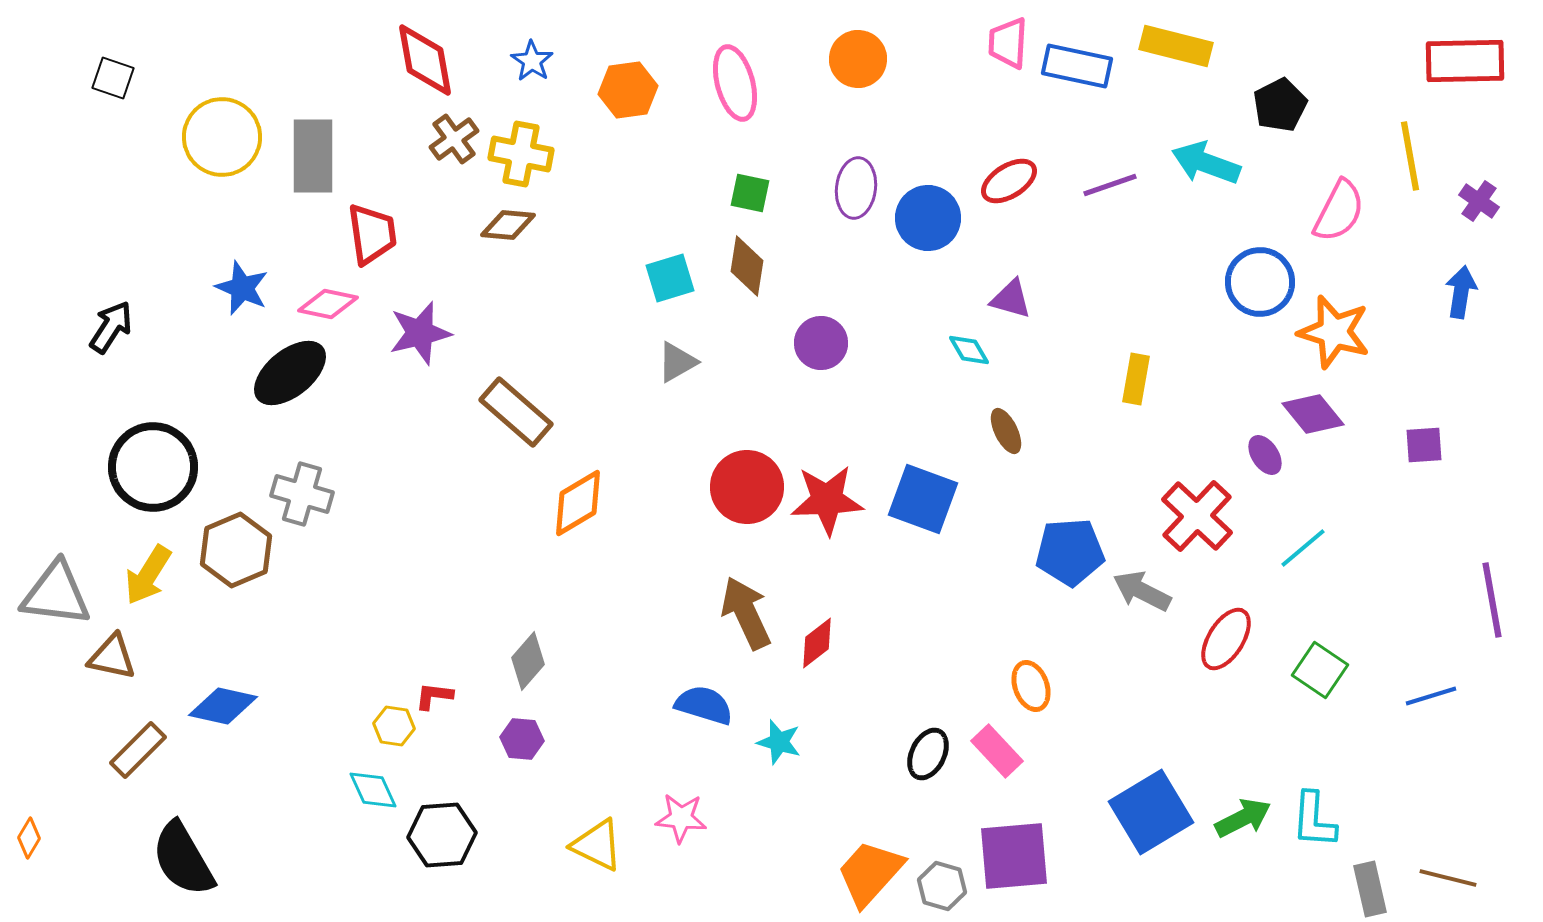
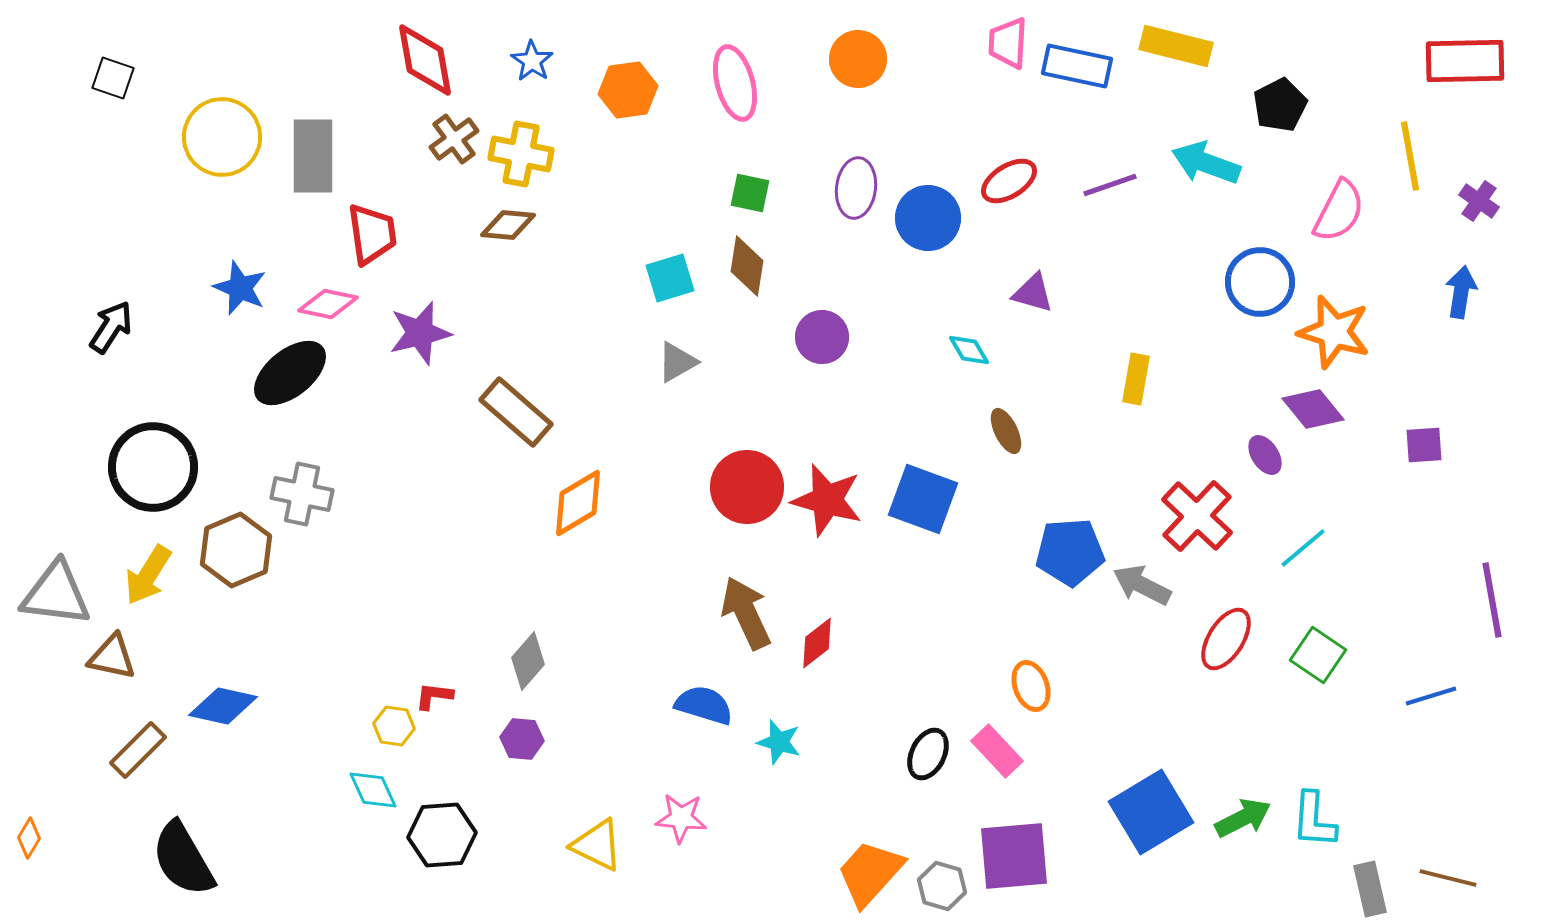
blue star at (242, 288): moved 2 px left
purple triangle at (1011, 299): moved 22 px right, 6 px up
purple circle at (821, 343): moved 1 px right, 6 px up
purple diamond at (1313, 414): moved 5 px up
gray cross at (302, 494): rotated 4 degrees counterclockwise
red star at (827, 500): rotated 18 degrees clockwise
gray arrow at (1142, 591): moved 6 px up
green square at (1320, 670): moved 2 px left, 15 px up
